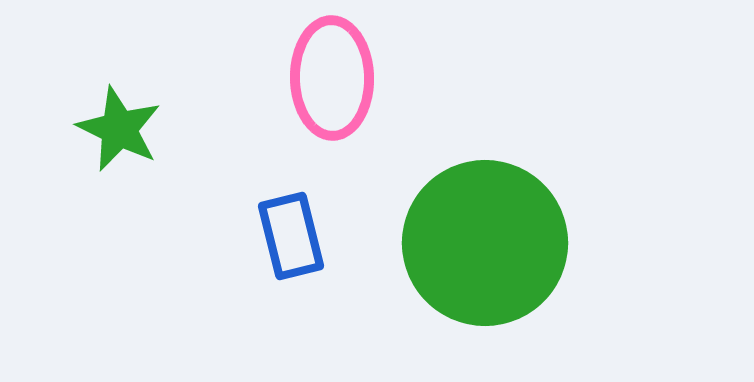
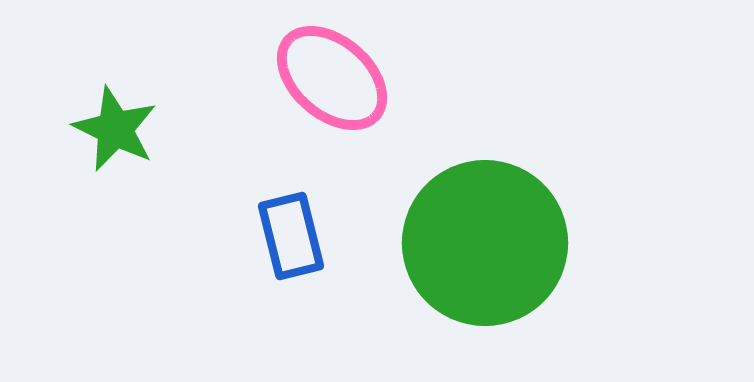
pink ellipse: rotated 48 degrees counterclockwise
green star: moved 4 px left
